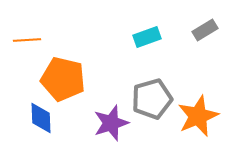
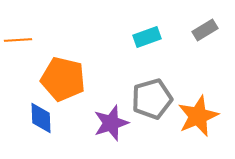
orange line: moved 9 px left
